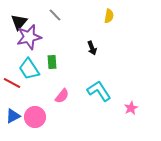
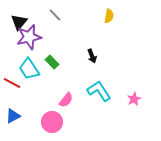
black arrow: moved 8 px down
green rectangle: rotated 40 degrees counterclockwise
pink semicircle: moved 4 px right, 4 px down
pink star: moved 3 px right, 9 px up
pink circle: moved 17 px right, 5 px down
